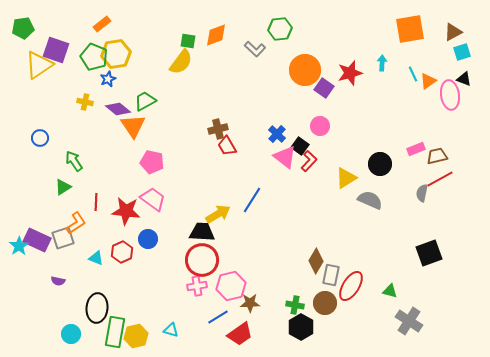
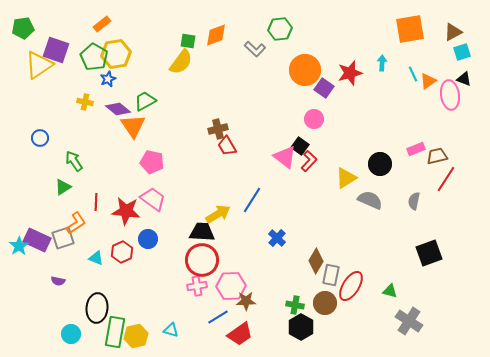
green pentagon at (94, 57): rotated 8 degrees clockwise
pink circle at (320, 126): moved 6 px left, 7 px up
blue cross at (277, 134): moved 104 px down
red line at (440, 179): moved 6 px right; rotated 28 degrees counterclockwise
gray semicircle at (422, 193): moved 8 px left, 8 px down
pink hexagon at (231, 286): rotated 12 degrees clockwise
brown star at (250, 303): moved 4 px left, 2 px up
